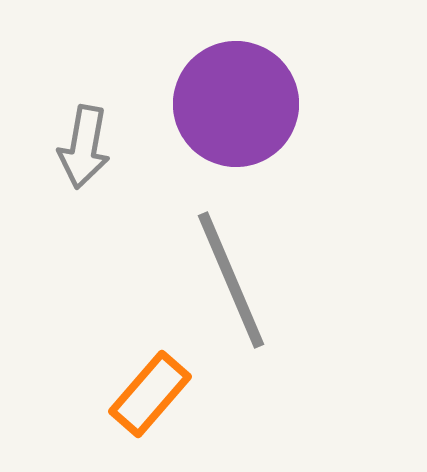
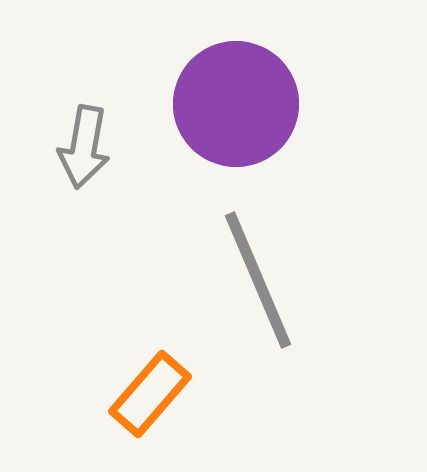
gray line: moved 27 px right
